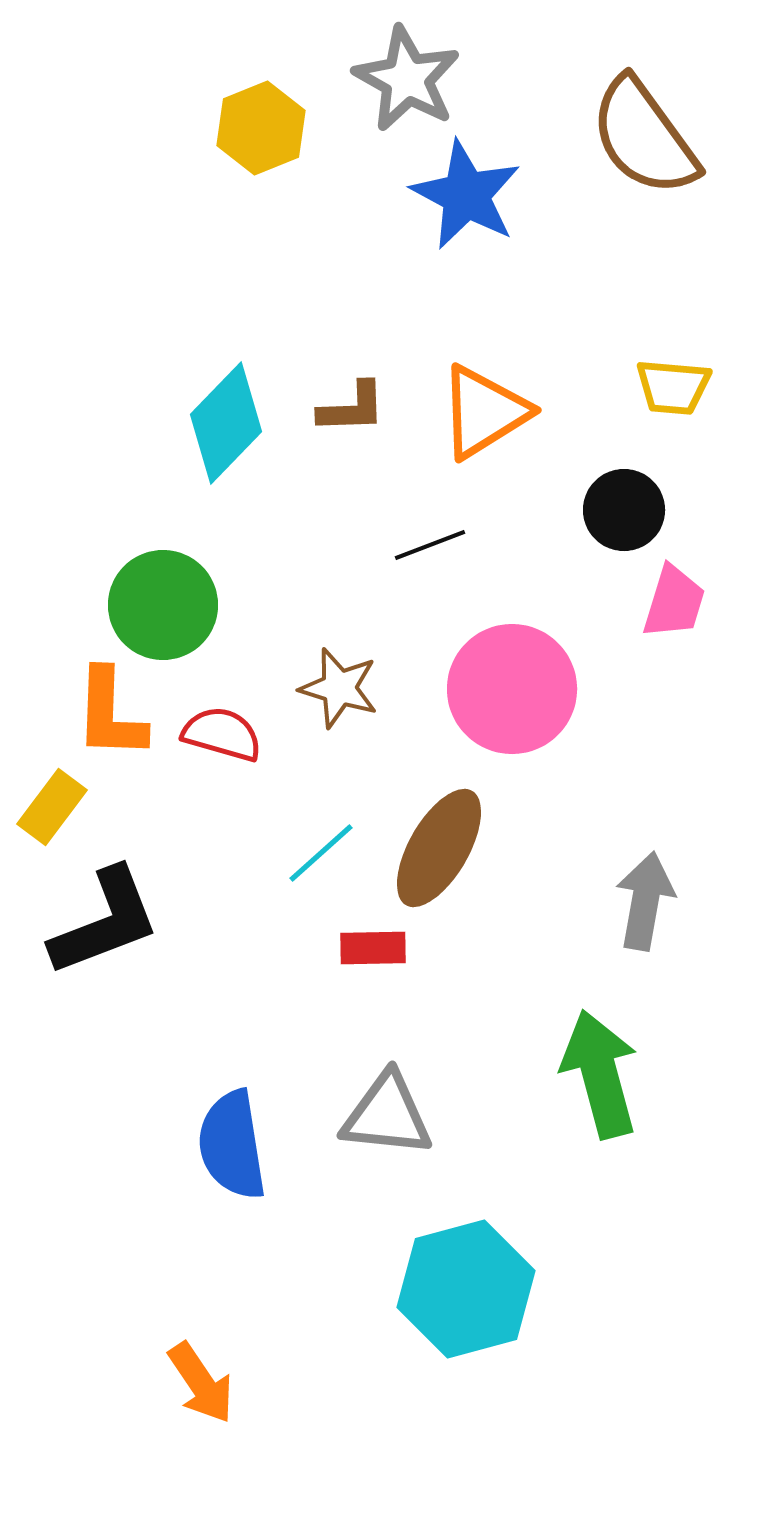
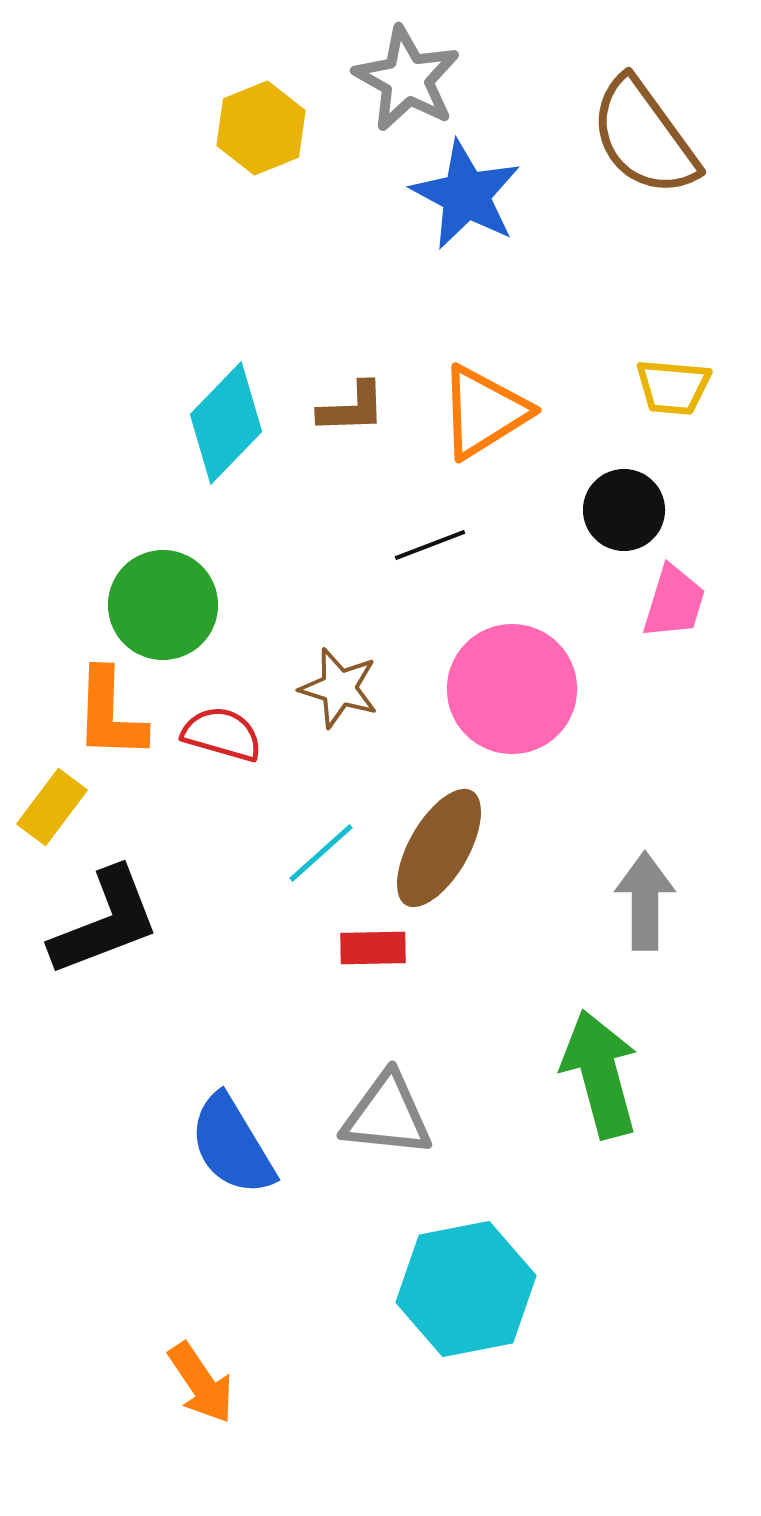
gray arrow: rotated 10 degrees counterclockwise
blue semicircle: rotated 22 degrees counterclockwise
cyan hexagon: rotated 4 degrees clockwise
